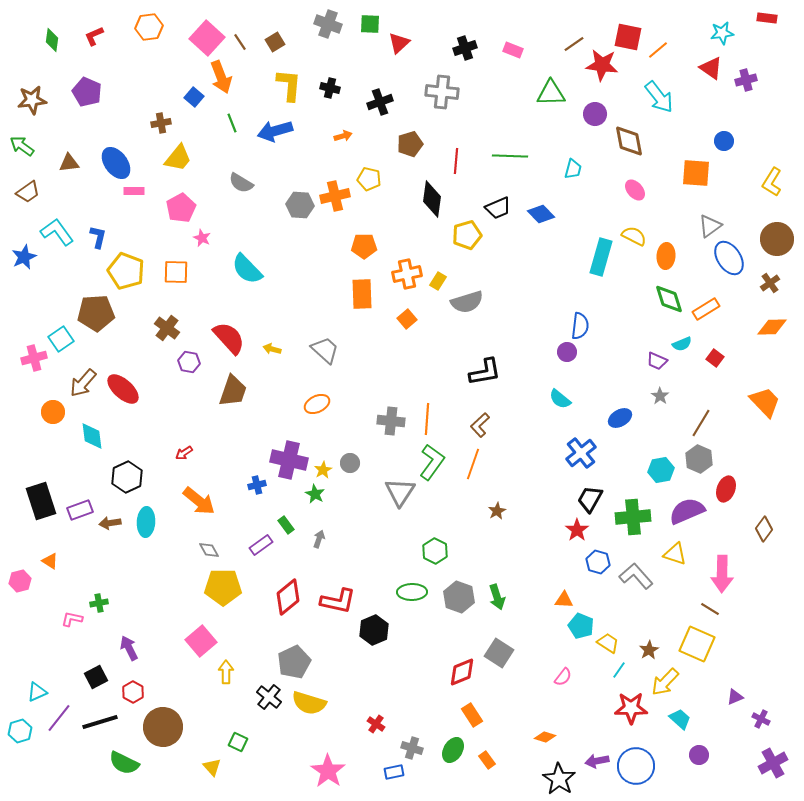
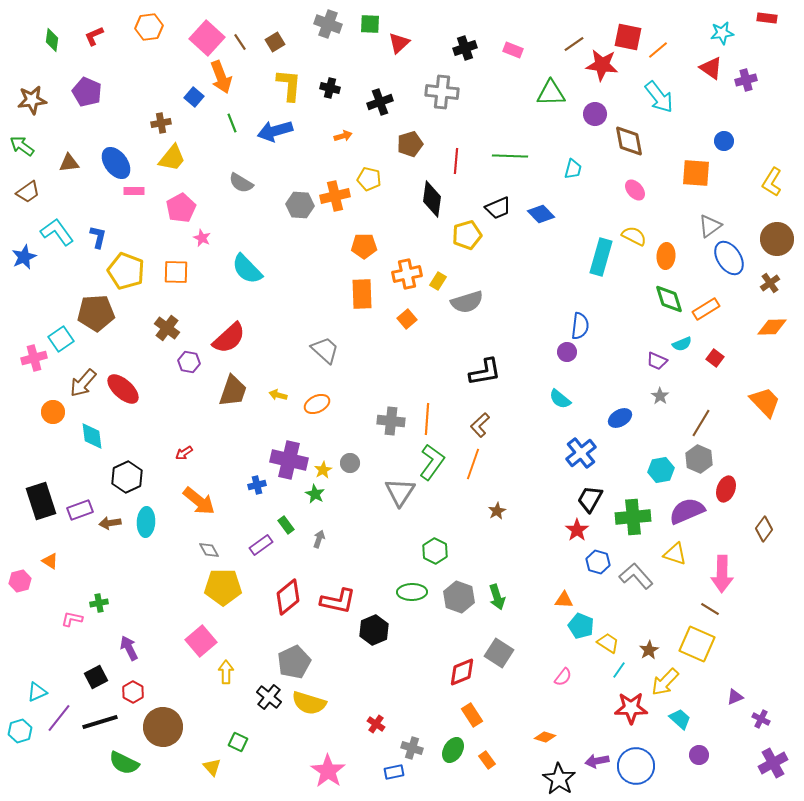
yellow trapezoid at (178, 158): moved 6 px left
red semicircle at (229, 338): rotated 90 degrees clockwise
yellow arrow at (272, 349): moved 6 px right, 46 px down
